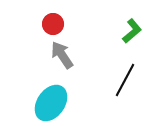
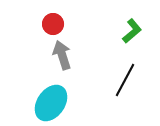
gray arrow: rotated 16 degrees clockwise
